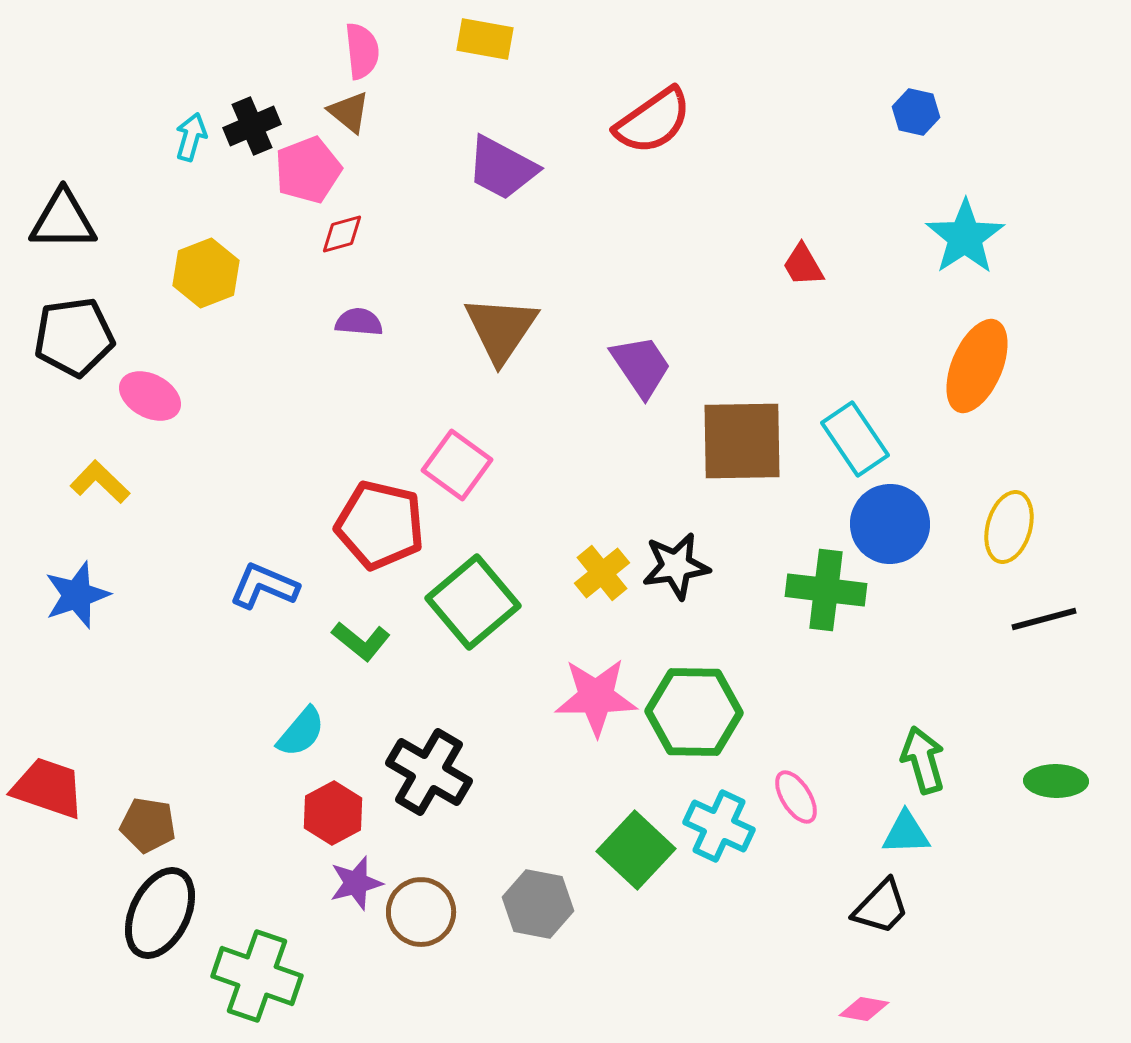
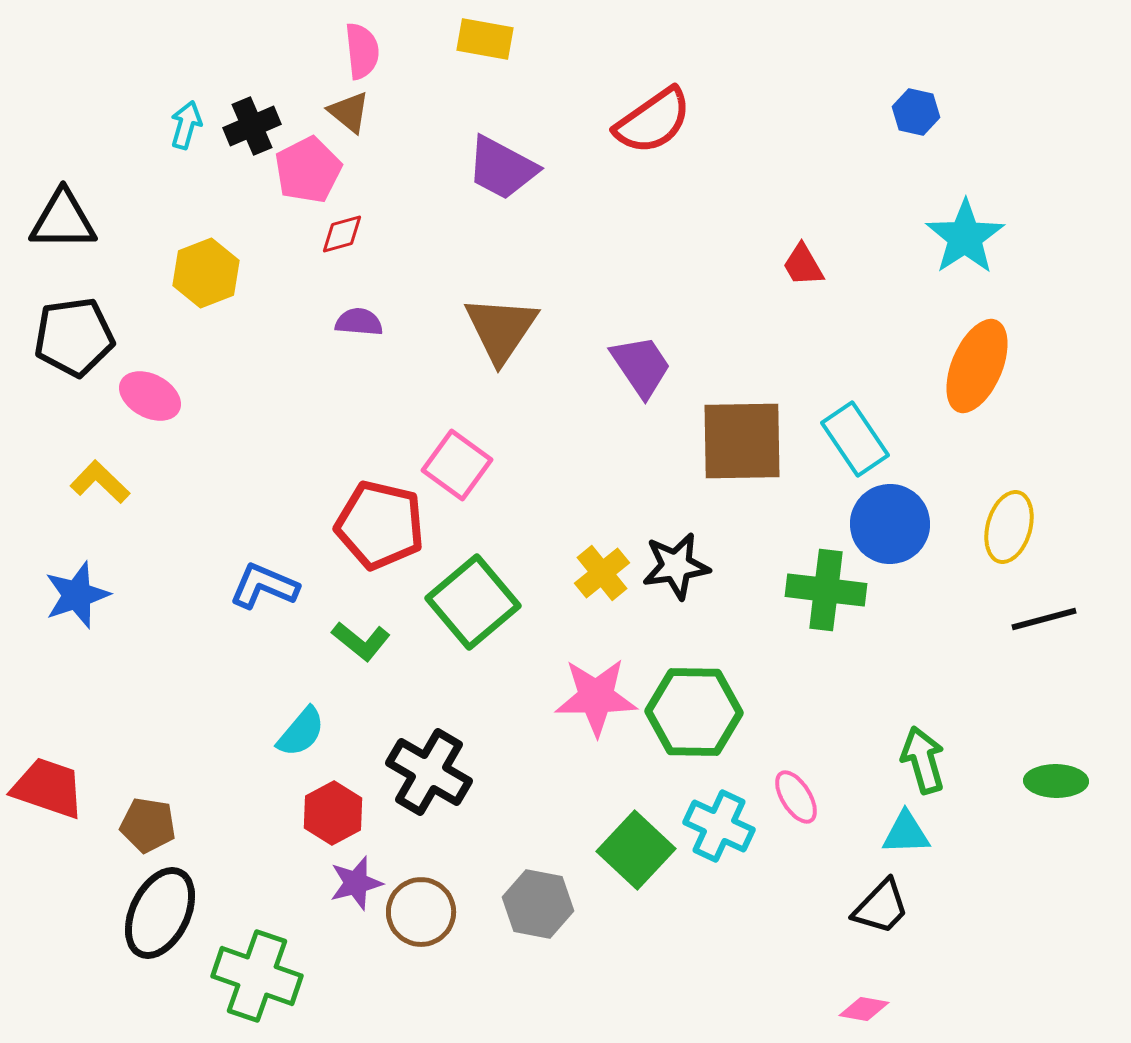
cyan arrow at (191, 137): moved 5 px left, 12 px up
pink pentagon at (308, 170): rotated 6 degrees counterclockwise
